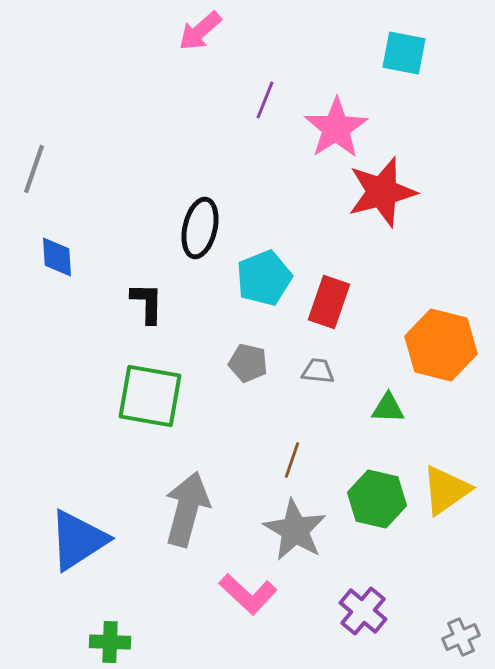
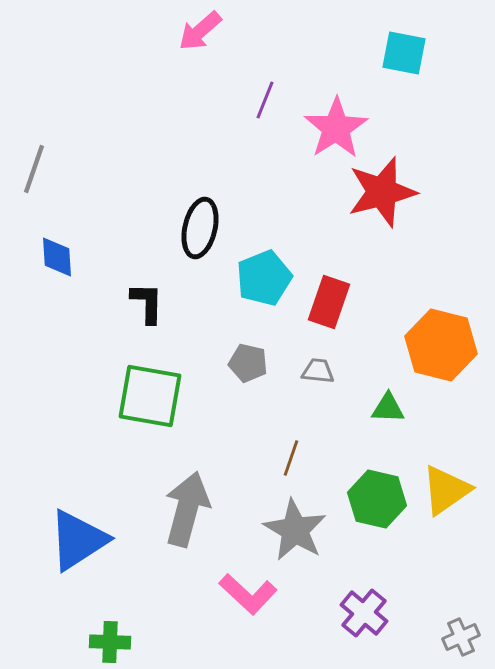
brown line: moved 1 px left, 2 px up
purple cross: moved 1 px right, 2 px down
